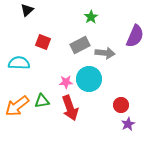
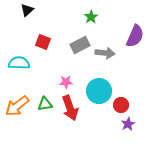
cyan circle: moved 10 px right, 12 px down
green triangle: moved 3 px right, 3 px down
